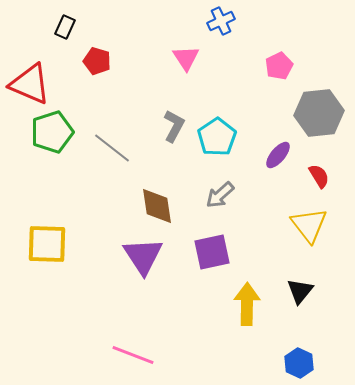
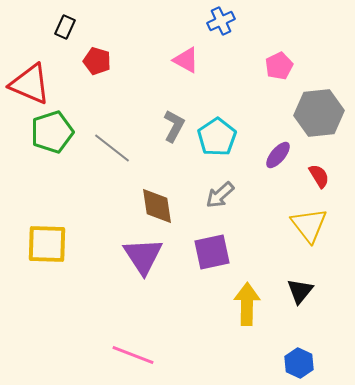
pink triangle: moved 2 px down; rotated 28 degrees counterclockwise
